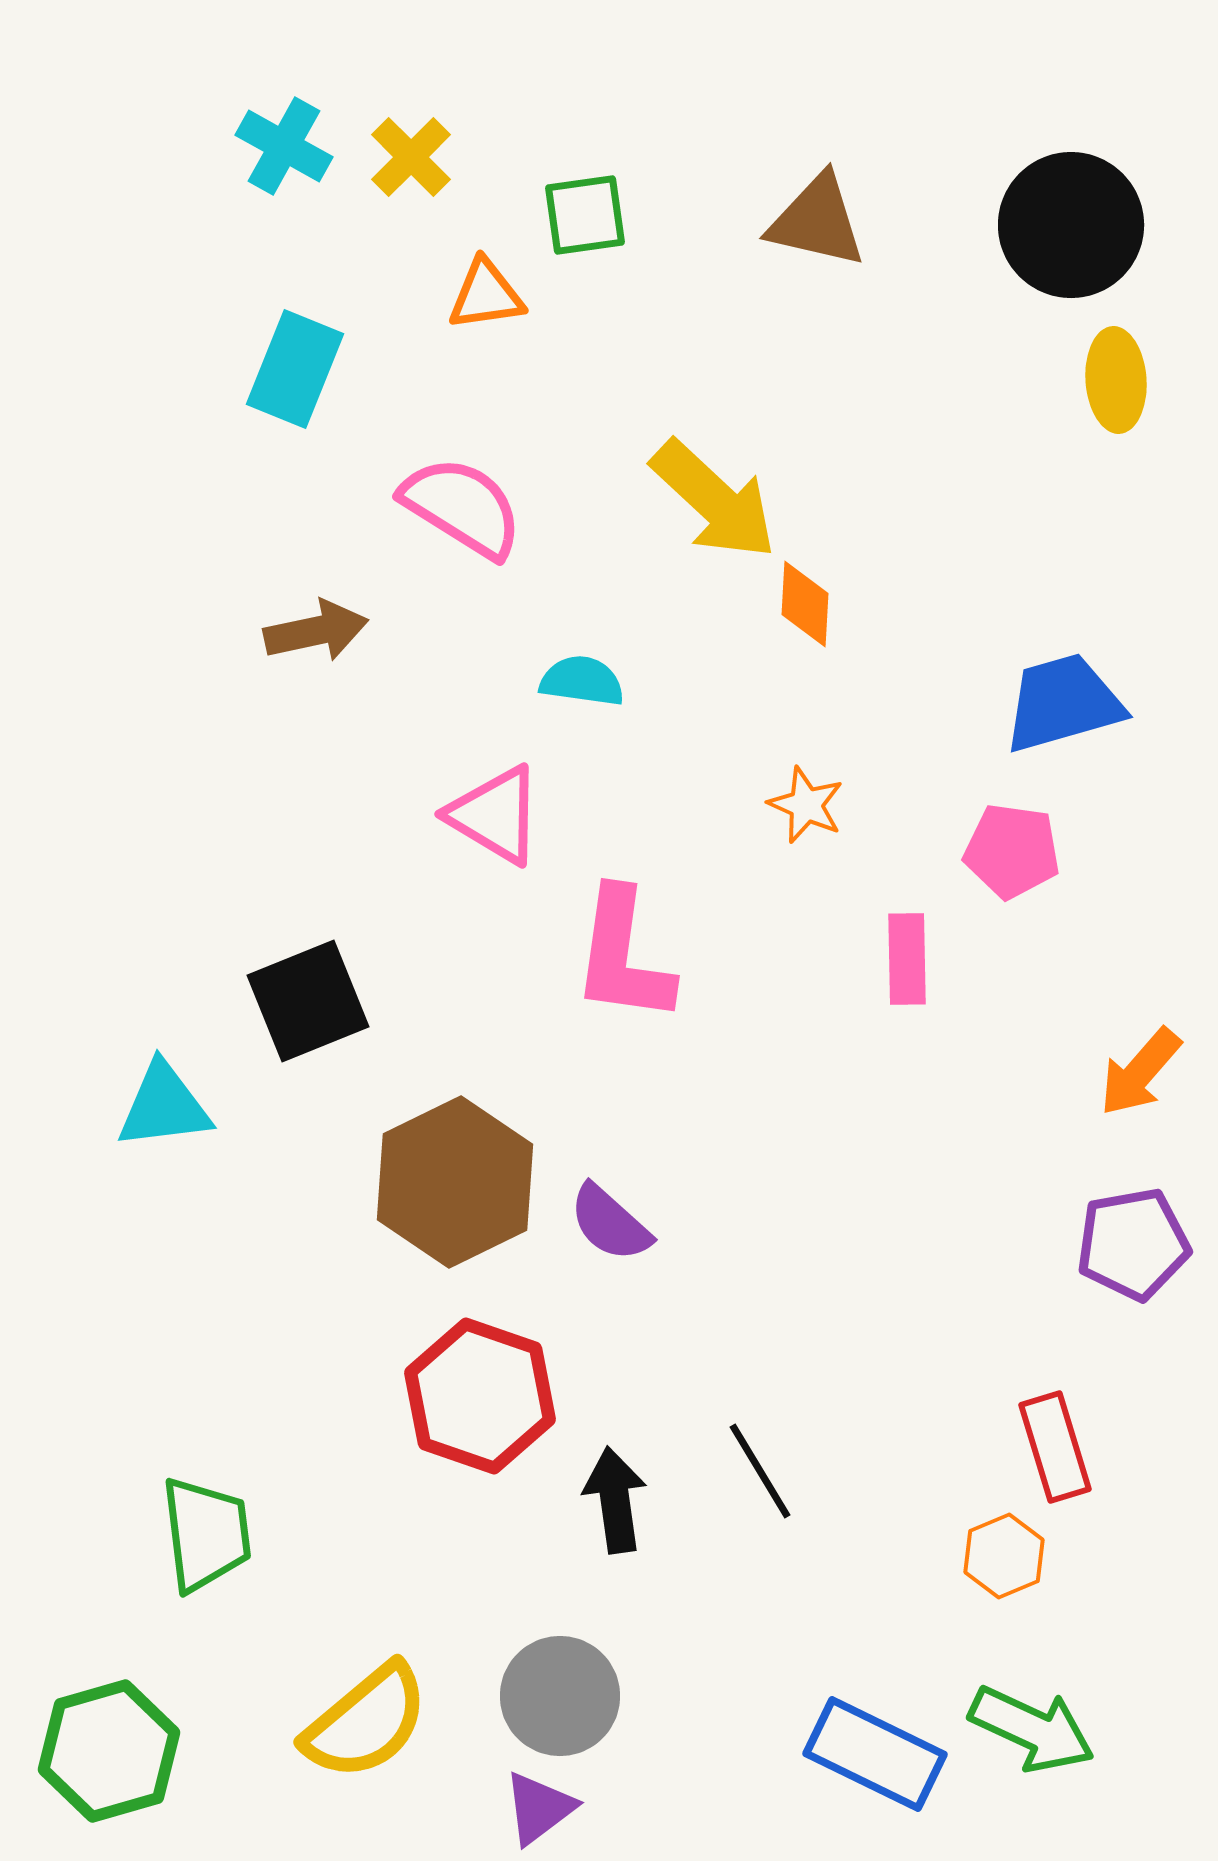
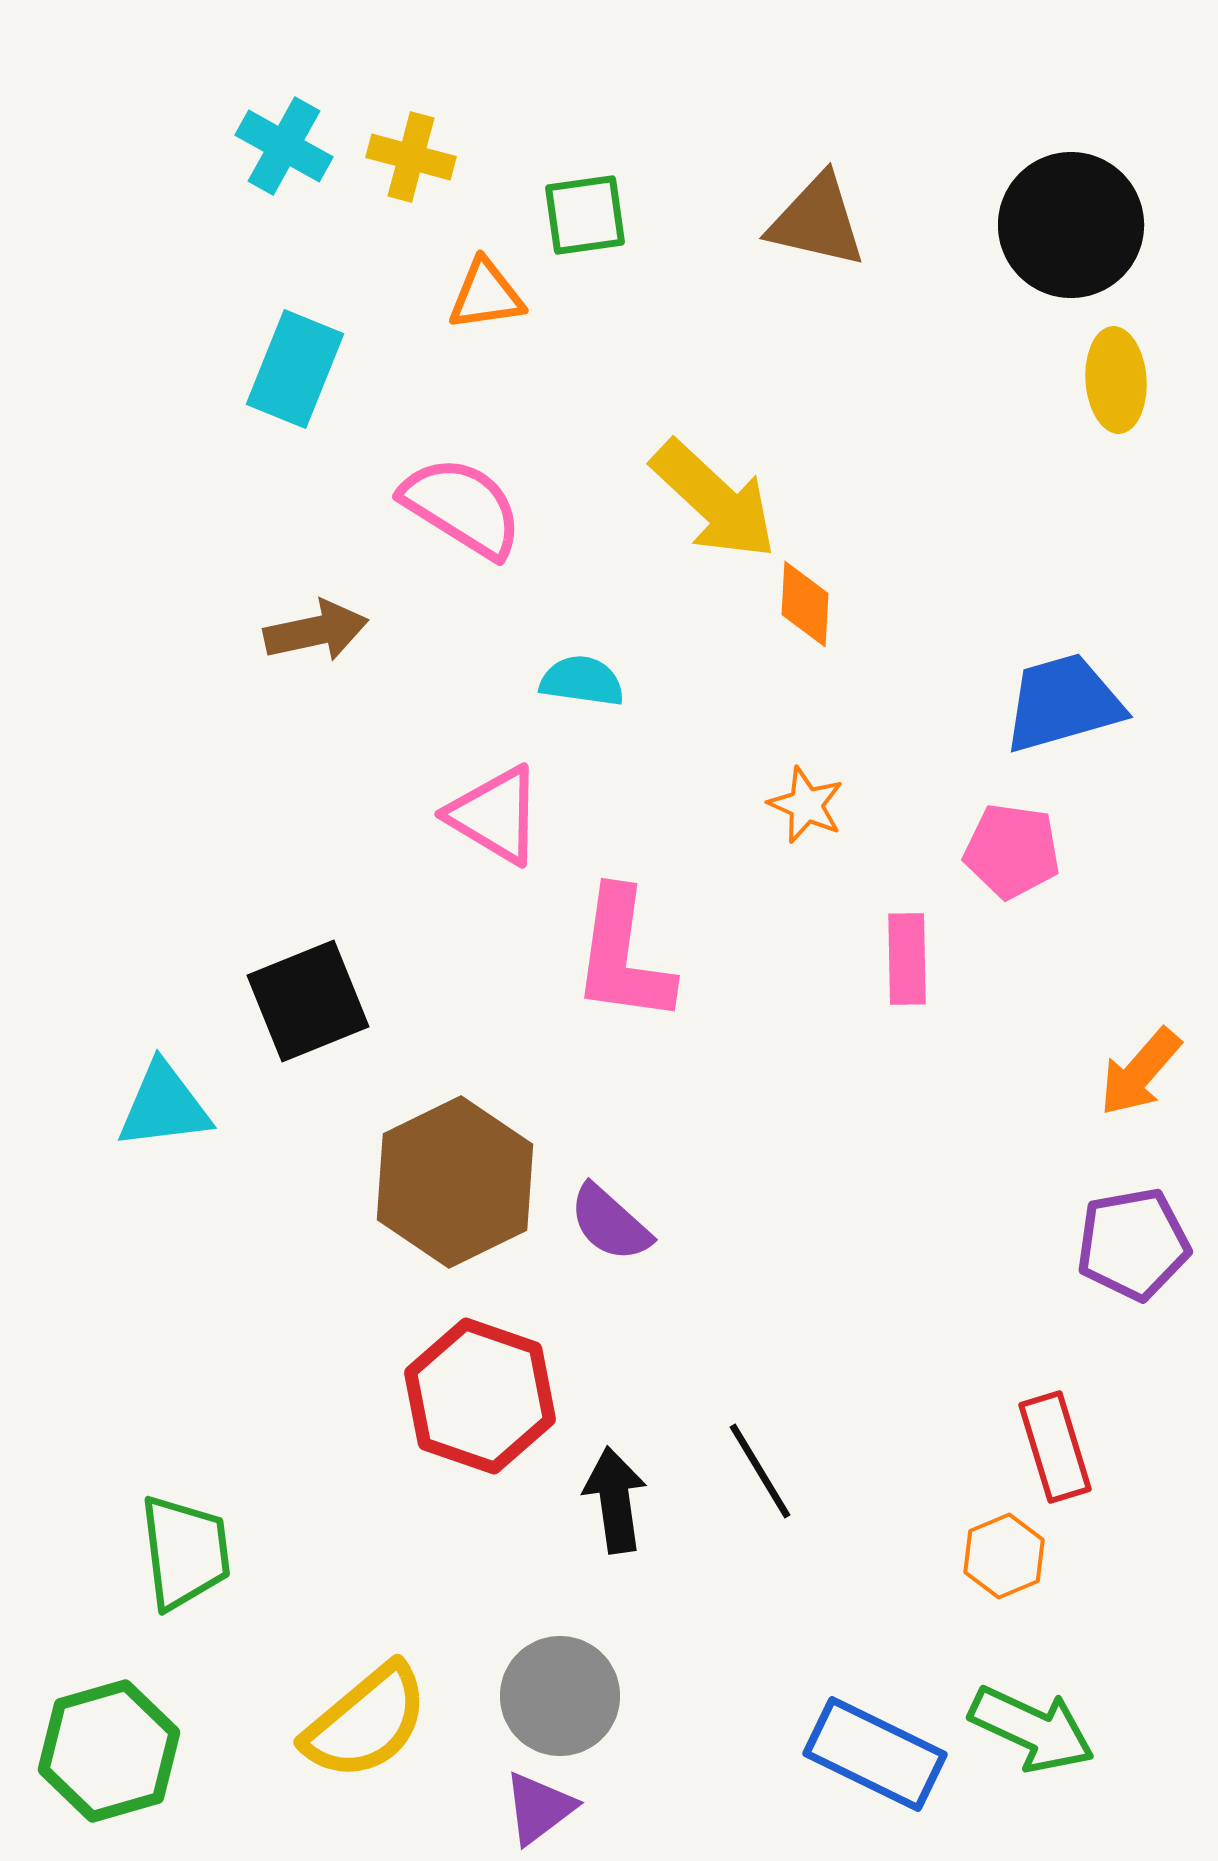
yellow cross: rotated 30 degrees counterclockwise
green trapezoid: moved 21 px left, 18 px down
